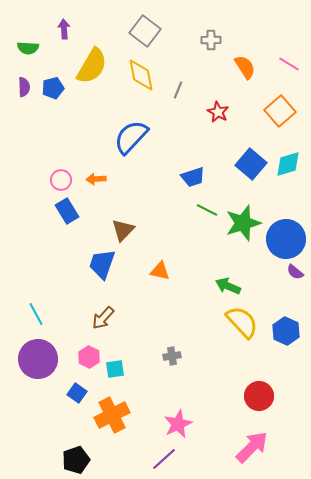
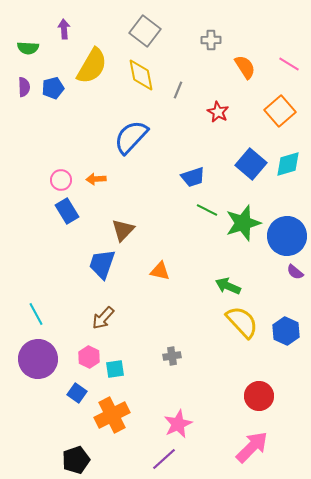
blue circle at (286, 239): moved 1 px right, 3 px up
